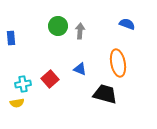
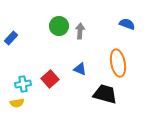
green circle: moved 1 px right
blue rectangle: rotated 48 degrees clockwise
